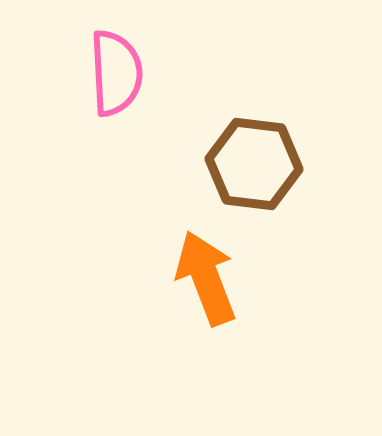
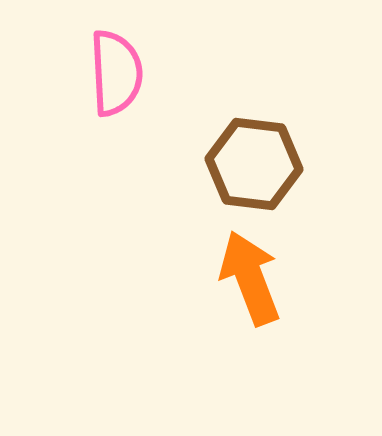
orange arrow: moved 44 px right
